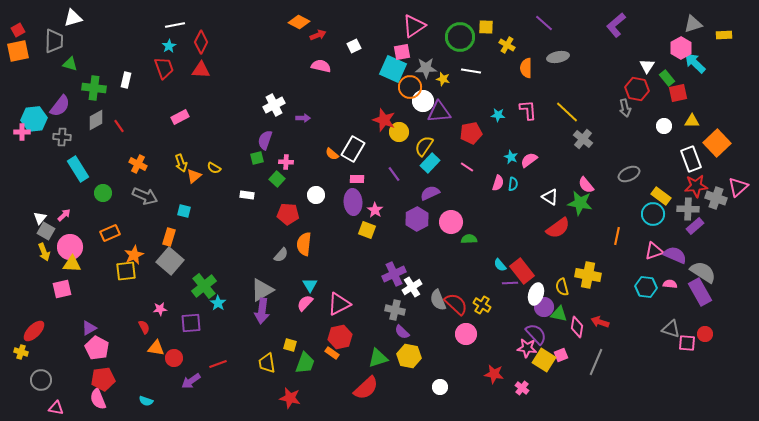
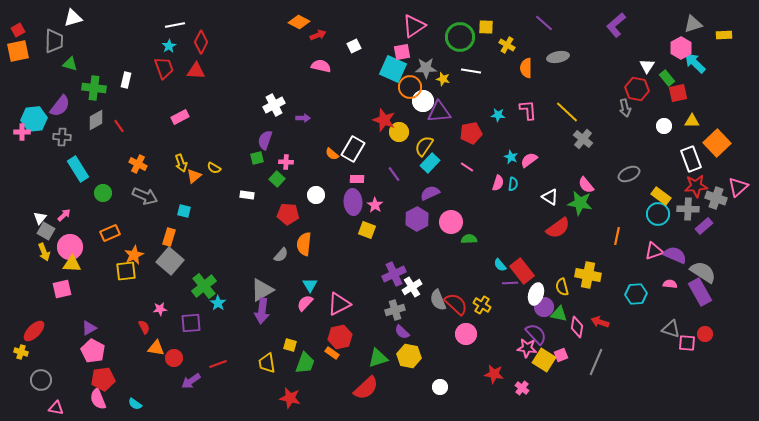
red triangle at (201, 70): moved 5 px left, 1 px down
pink star at (375, 210): moved 5 px up
cyan circle at (653, 214): moved 5 px right
purple rectangle at (695, 226): moved 9 px right
cyan hexagon at (646, 287): moved 10 px left, 7 px down; rotated 10 degrees counterclockwise
gray cross at (395, 310): rotated 30 degrees counterclockwise
pink pentagon at (97, 348): moved 4 px left, 3 px down
cyan semicircle at (146, 401): moved 11 px left, 3 px down; rotated 16 degrees clockwise
